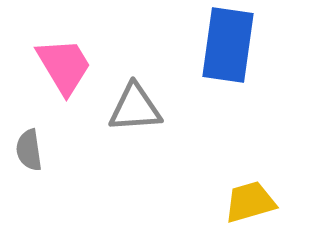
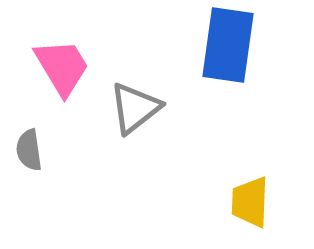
pink trapezoid: moved 2 px left, 1 px down
gray triangle: rotated 34 degrees counterclockwise
yellow trapezoid: rotated 72 degrees counterclockwise
